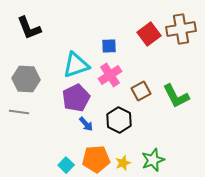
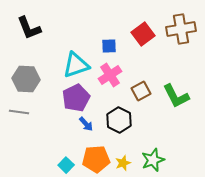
red square: moved 6 px left
